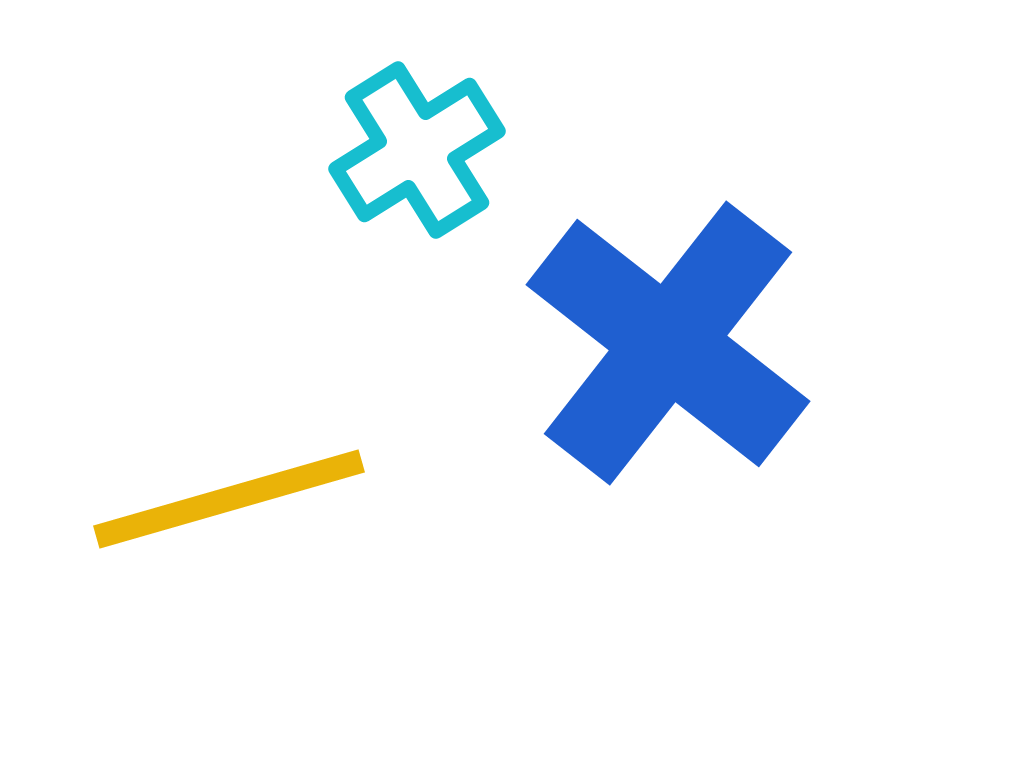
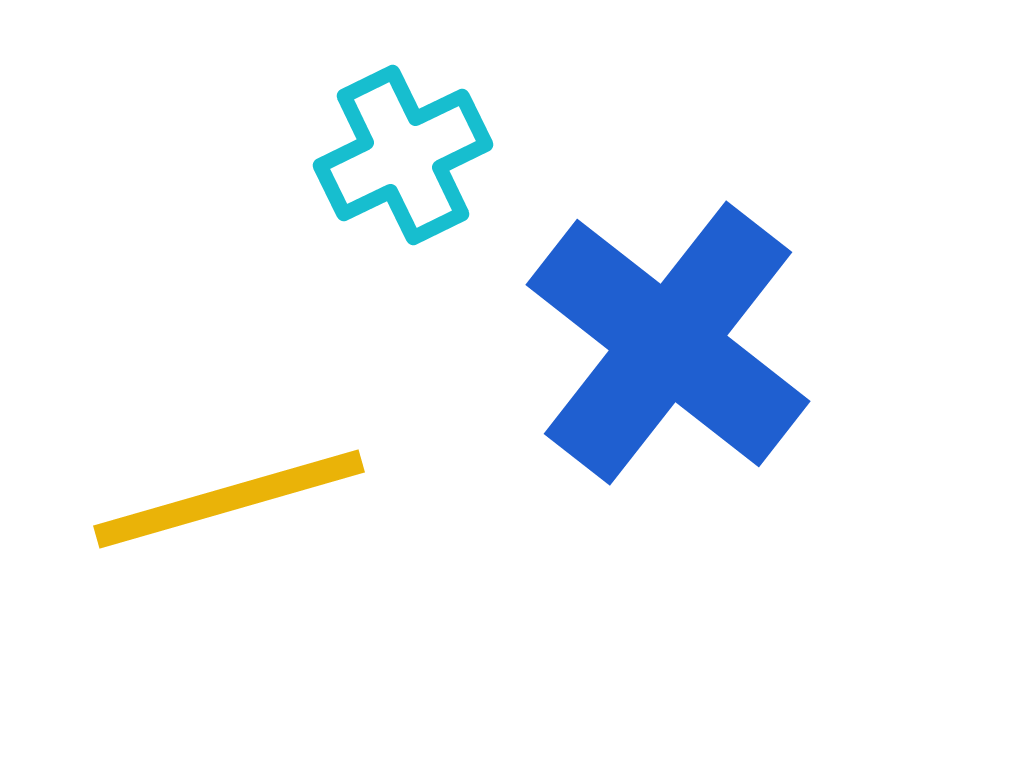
cyan cross: moved 14 px left, 5 px down; rotated 6 degrees clockwise
